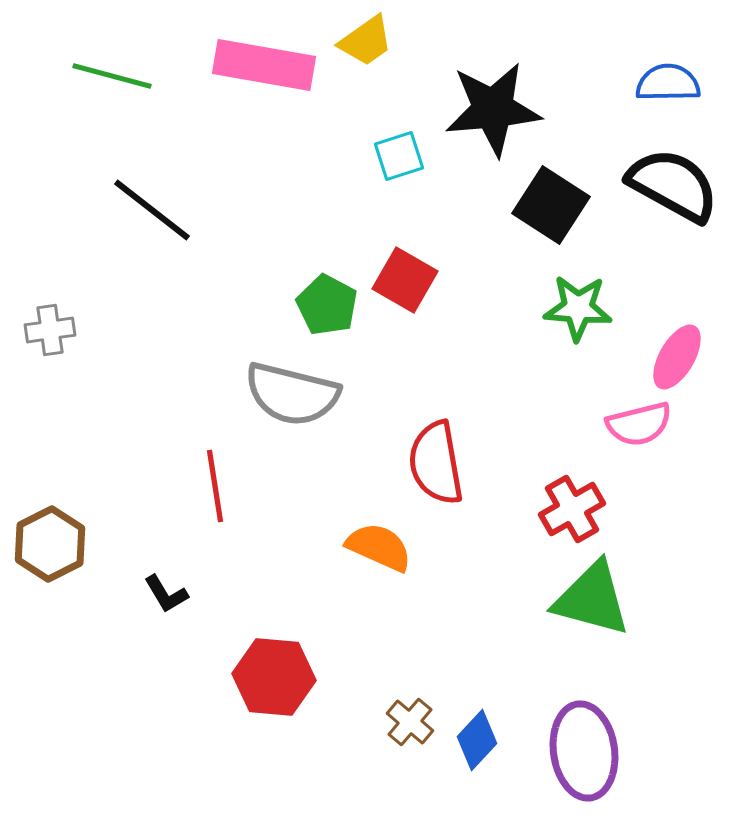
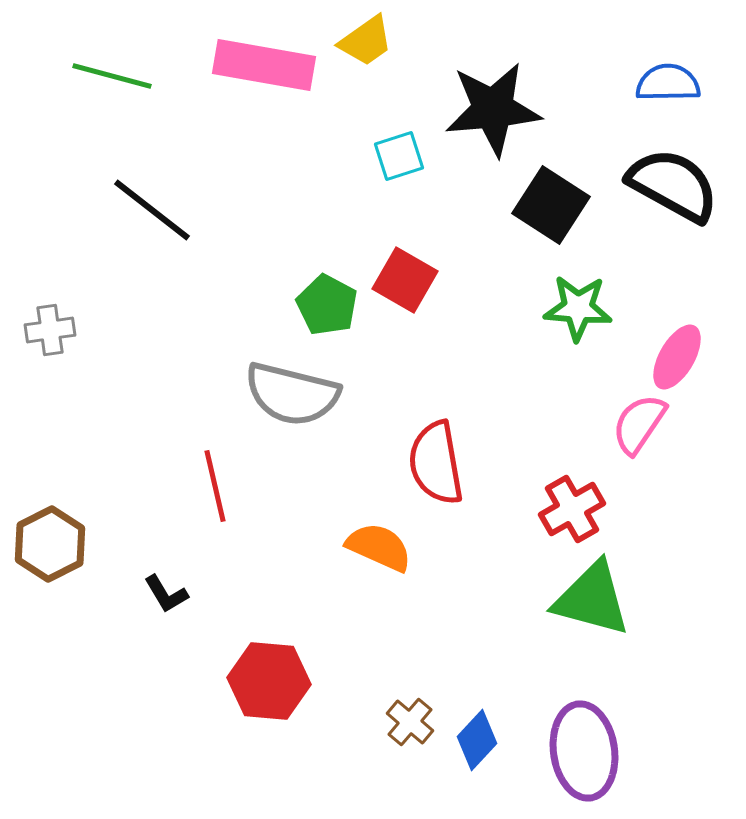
pink semicircle: rotated 138 degrees clockwise
red line: rotated 4 degrees counterclockwise
red hexagon: moved 5 px left, 4 px down
